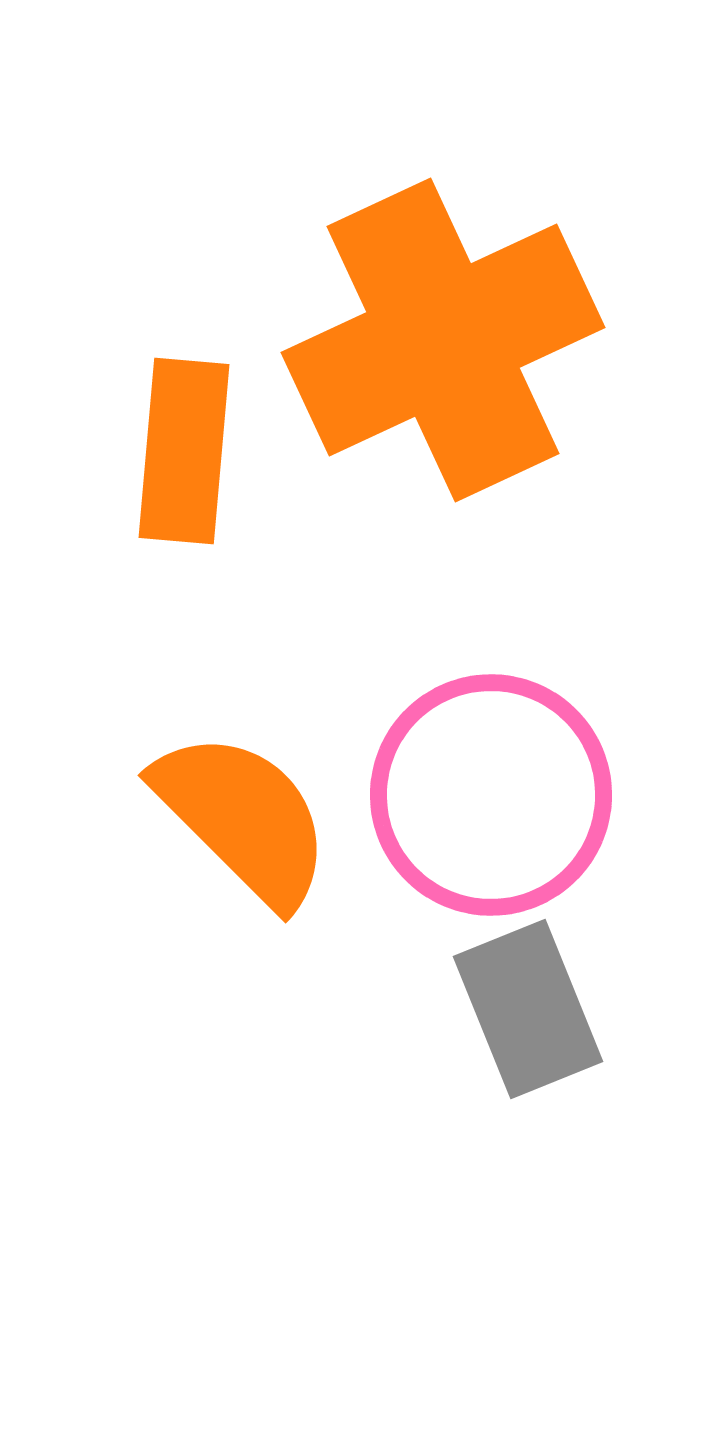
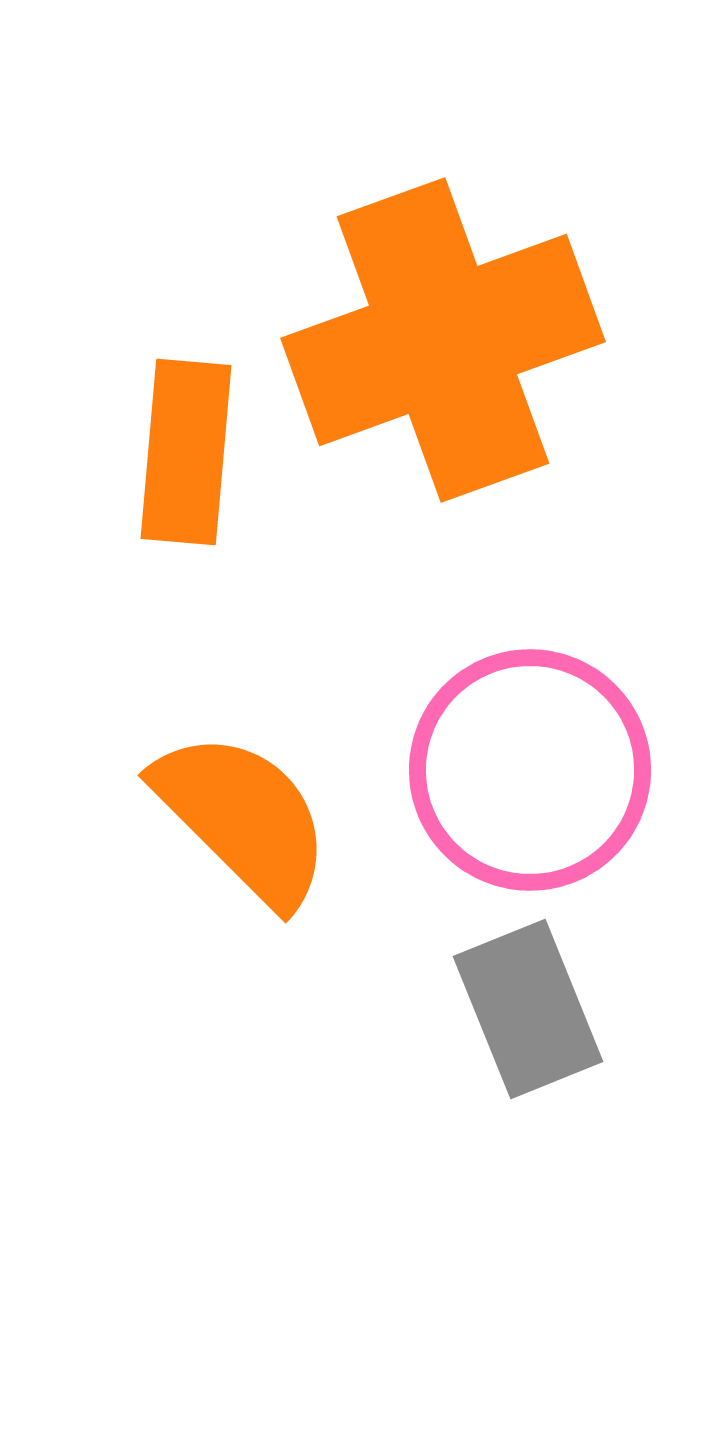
orange cross: rotated 5 degrees clockwise
orange rectangle: moved 2 px right, 1 px down
pink circle: moved 39 px right, 25 px up
